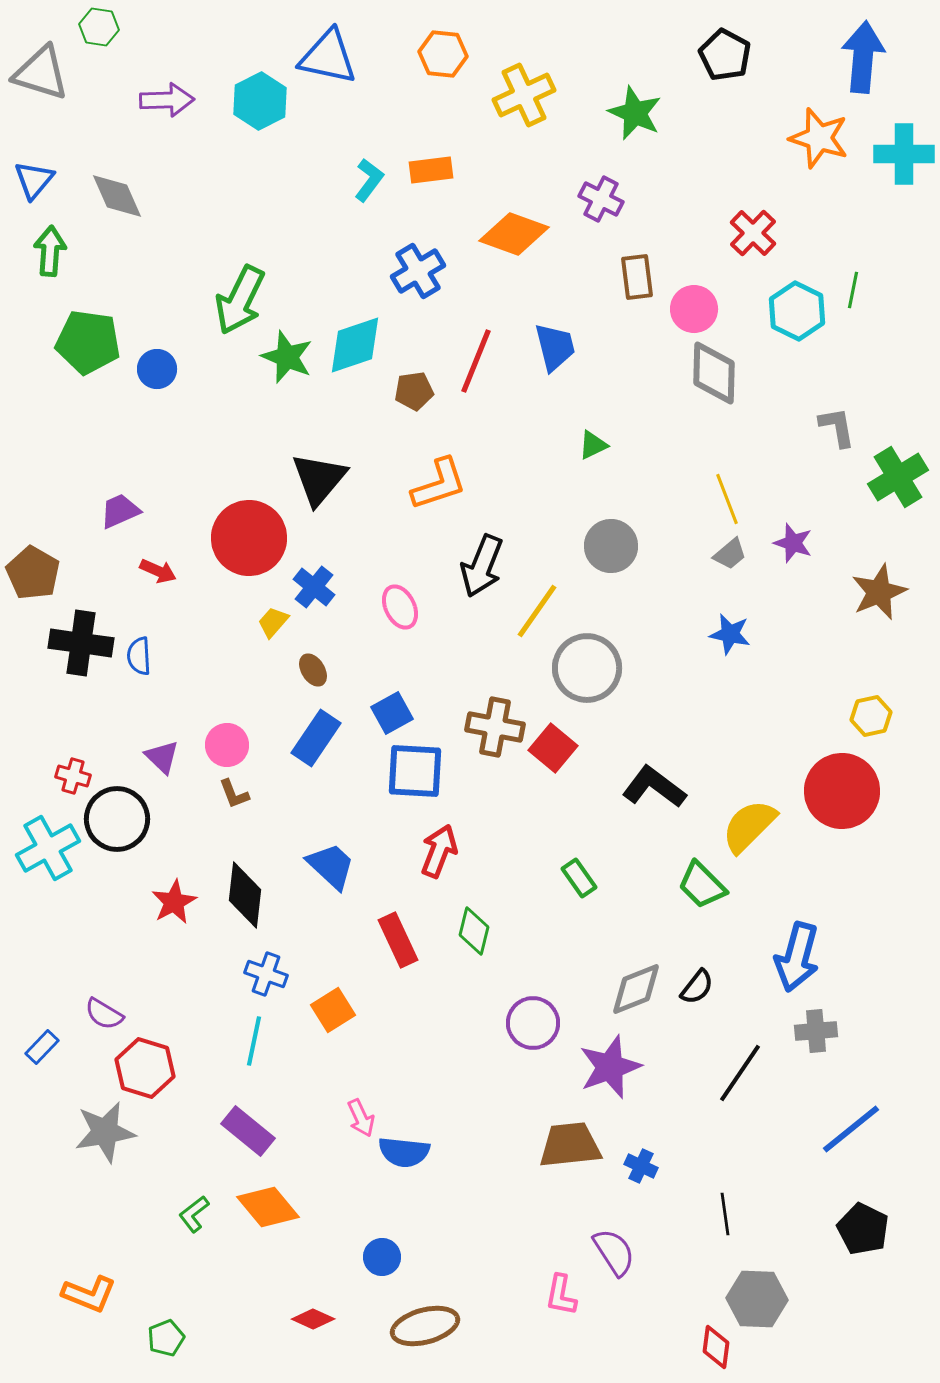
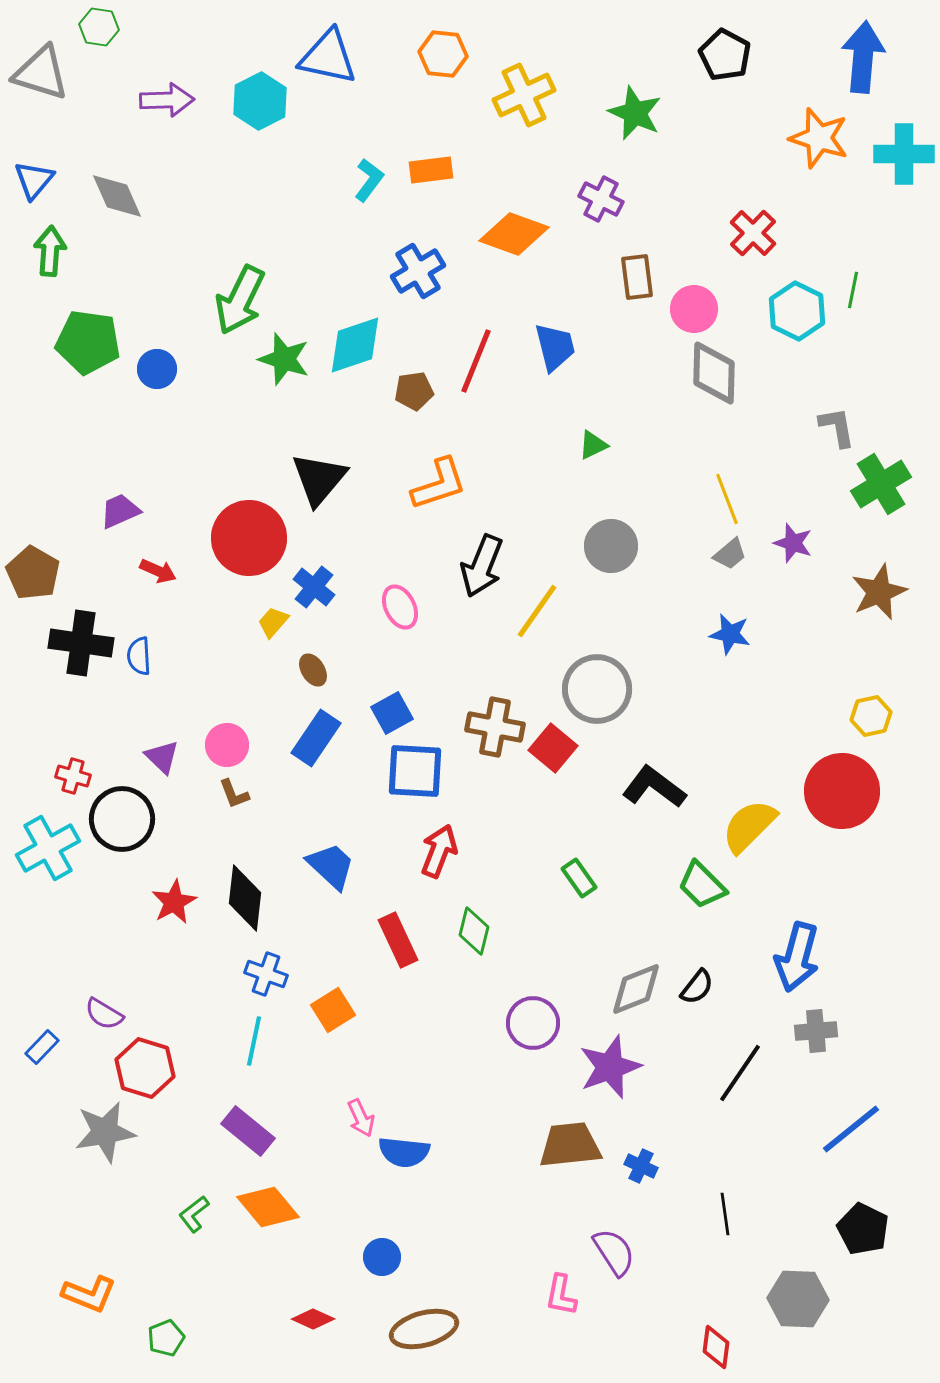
green star at (287, 357): moved 3 px left, 2 px down; rotated 4 degrees counterclockwise
green cross at (898, 477): moved 17 px left, 7 px down
gray circle at (587, 668): moved 10 px right, 21 px down
black circle at (117, 819): moved 5 px right
black diamond at (245, 895): moved 3 px down
gray hexagon at (757, 1299): moved 41 px right
brown ellipse at (425, 1326): moved 1 px left, 3 px down
